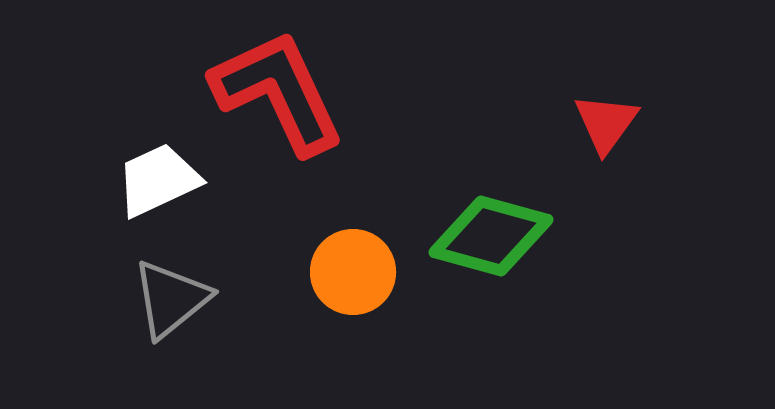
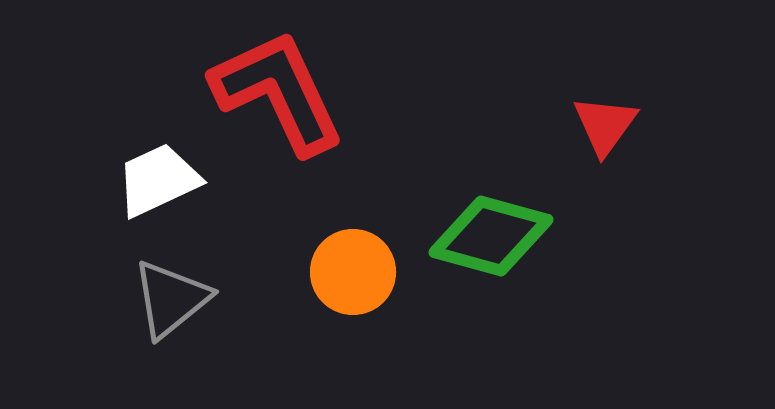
red triangle: moved 1 px left, 2 px down
